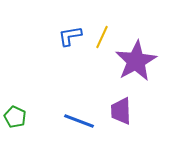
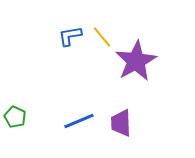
yellow line: rotated 65 degrees counterclockwise
purple trapezoid: moved 12 px down
blue line: rotated 44 degrees counterclockwise
